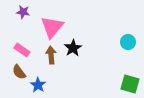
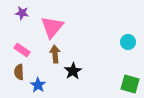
purple star: moved 1 px left, 1 px down
black star: moved 23 px down
brown arrow: moved 4 px right, 1 px up
brown semicircle: rotated 35 degrees clockwise
